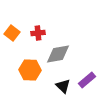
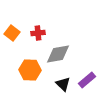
black triangle: moved 2 px up
